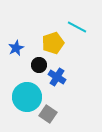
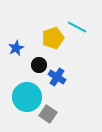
yellow pentagon: moved 5 px up
